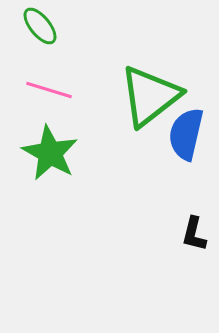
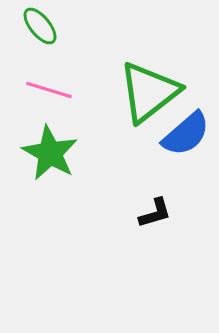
green triangle: moved 1 px left, 4 px up
blue semicircle: rotated 144 degrees counterclockwise
black L-shape: moved 39 px left, 21 px up; rotated 120 degrees counterclockwise
